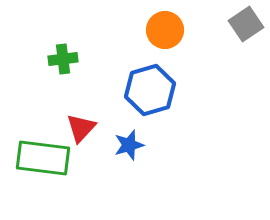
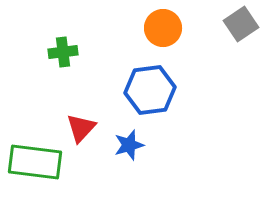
gray square: moved 5 px left
orange circle: moved 2 px left, 2 px up
green cross: moved 7 px up
blue hexagon: rotated 9 degrees clockwise
green rectangle: moved 8 px left, 4 px down
